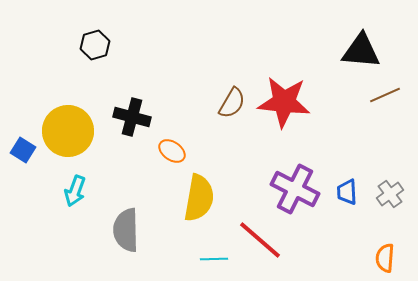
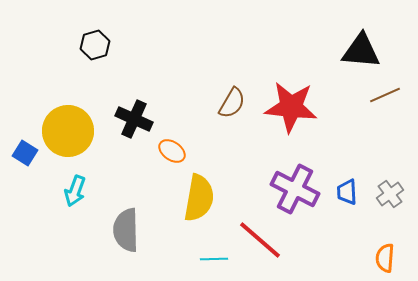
red star: moved 7 px right, 5 px down
black cross: moved 2 px right, 2 px down; rotated 9 degrees clockwise
blue square: moved 2 px right, 3 px down
